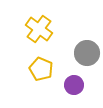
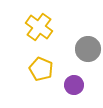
yellow cross: moved 2 px up
gray circle: moved 1 px right, 4 px up
